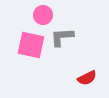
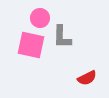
pink circle: moved 3 px left, 3 px down
gray L-shape: rotated 85 degrees counterclockwise
